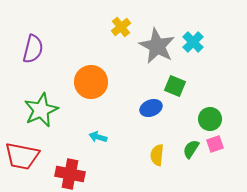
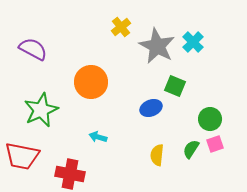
purple semicircle: rotated 76 degrees counterclockwise
